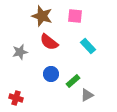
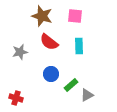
cyan rectangle: moved 9 px left; rotated 42 degrees clockwise
green rectangle: moved 2 px left, 4 px down
